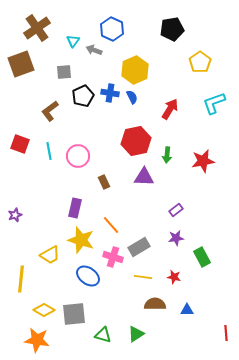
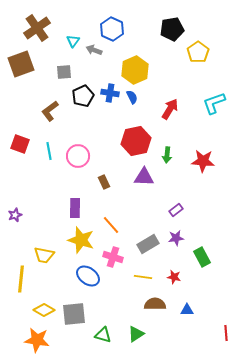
yellow pentagon at (200, 62): moved 2 px left, 10 px up
red star at (203, 161): rotated 15 degrees clockwise
purple rectangle at (75, 208): rotated 12 degrees counterclockwise
gray rectangle at (139, 247): moved 9 px right, 3 px up
yellow trapezoid at (50, 255): moved 6 px left; rotated 40 degrees clockwise
